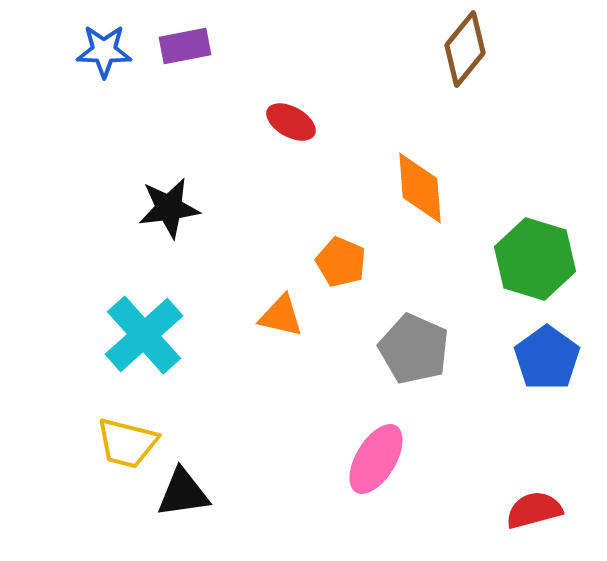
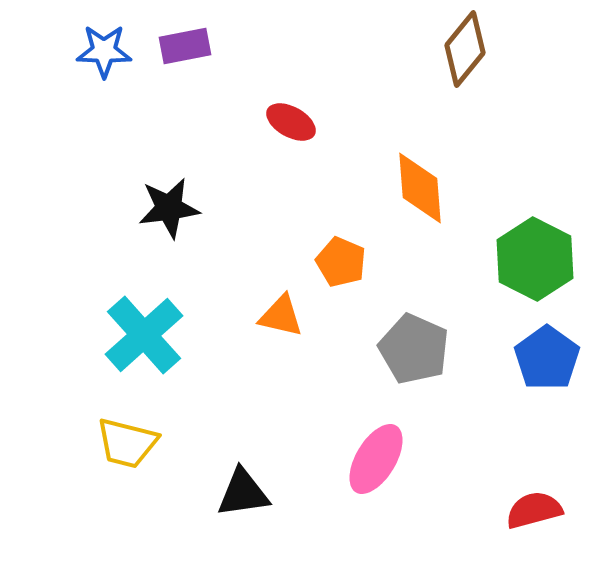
green hexagon: rotated 10 degrees clockwise
black triangle: moved 60 px right
